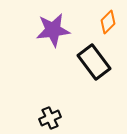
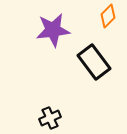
orange diamond: moved 6 px up
